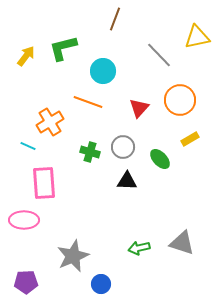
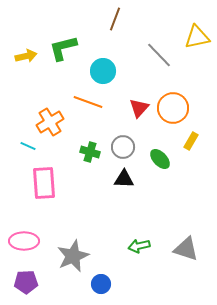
yellow arrow: rotated 40 degrees clockwise
orange circle: moved 7 px left, 8 px down
yellow rectangle: moved 1 px right, 2 px down; rotated 30 degrees counterclockwise
black triangle: moved 3 px left, 2 px up
pink ellipse: moved 21 px down
gray triangle: moved 4 px right, 6 px down
green arrow: moved 2 px up
